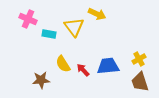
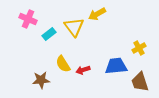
yellow arrow: rotated 126 degrees clockwise
cyan rectangle: rotated 48 degrees counterclockwise
yellow cross: moved 11 px up
blue trapezoid: moved 8 px right
red arrow: rotated 64 degrees counterclockwise
